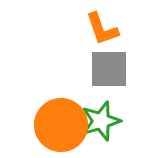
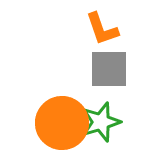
green star: moved 1 px down
orange circle: moved 1 px right, 2 px up
